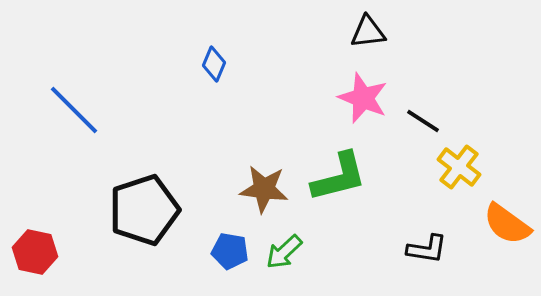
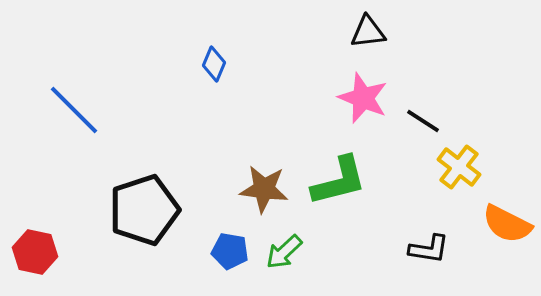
green L-shape: moved 4 px down
orange semicircle: rotated 9 degrees counterclockwise
black L-shape: moved 2 px right
